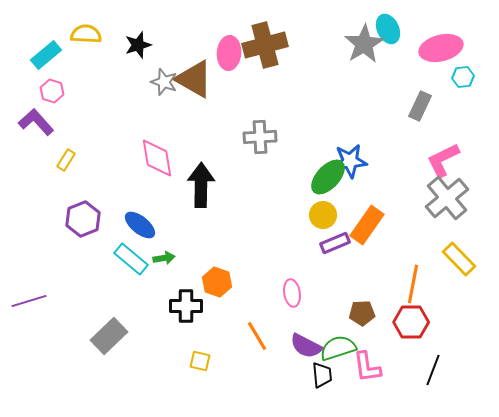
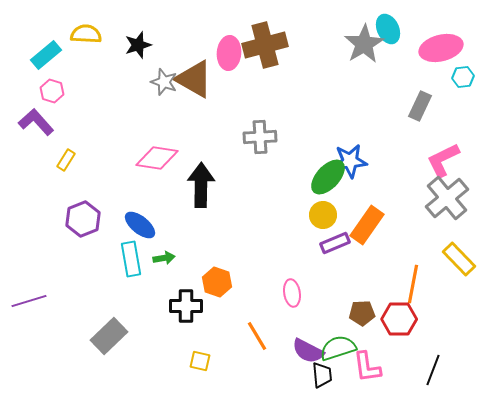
pink diamond at (157, 158): rotated 72 degrees counterclockwise
cyan rectangle at (131, 259): rotated 40 degrees clockwise
red hexagon at (411, 322): moved 12 px left, 3 px up
purple semicircle at (306, 346): moved 2 px right, 5 px down
